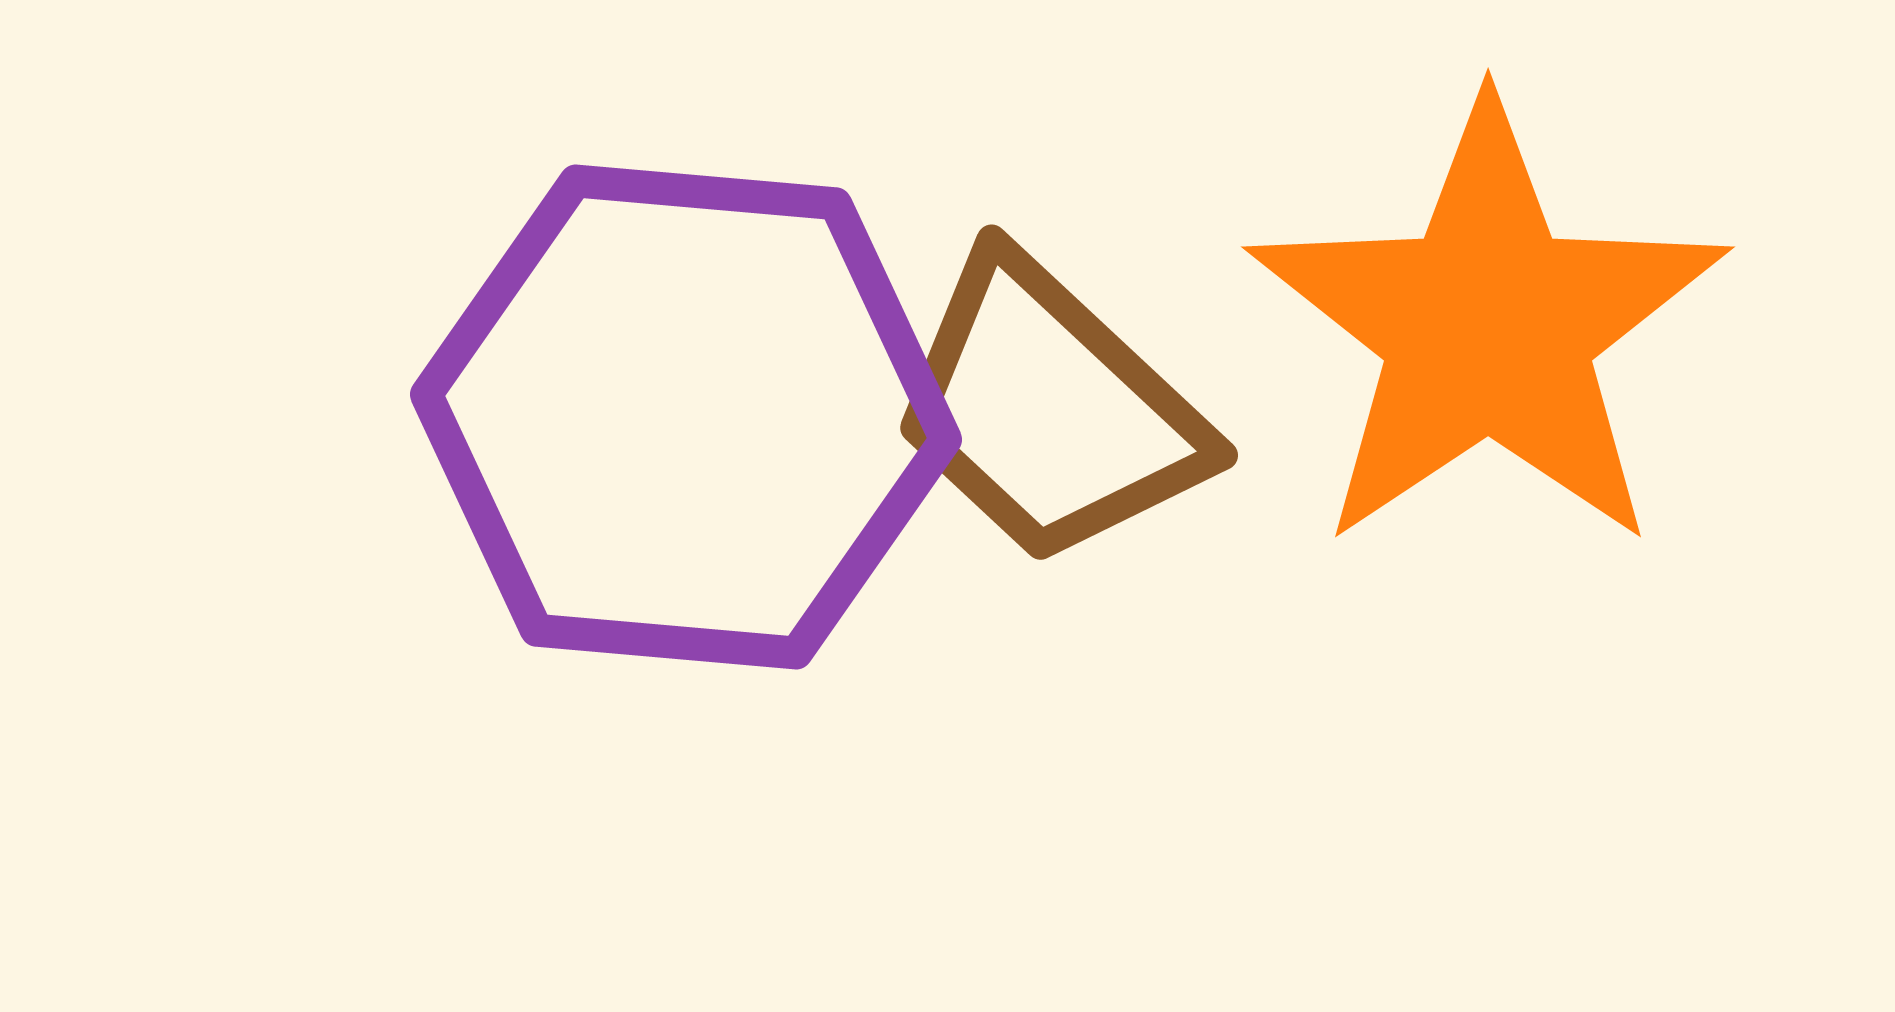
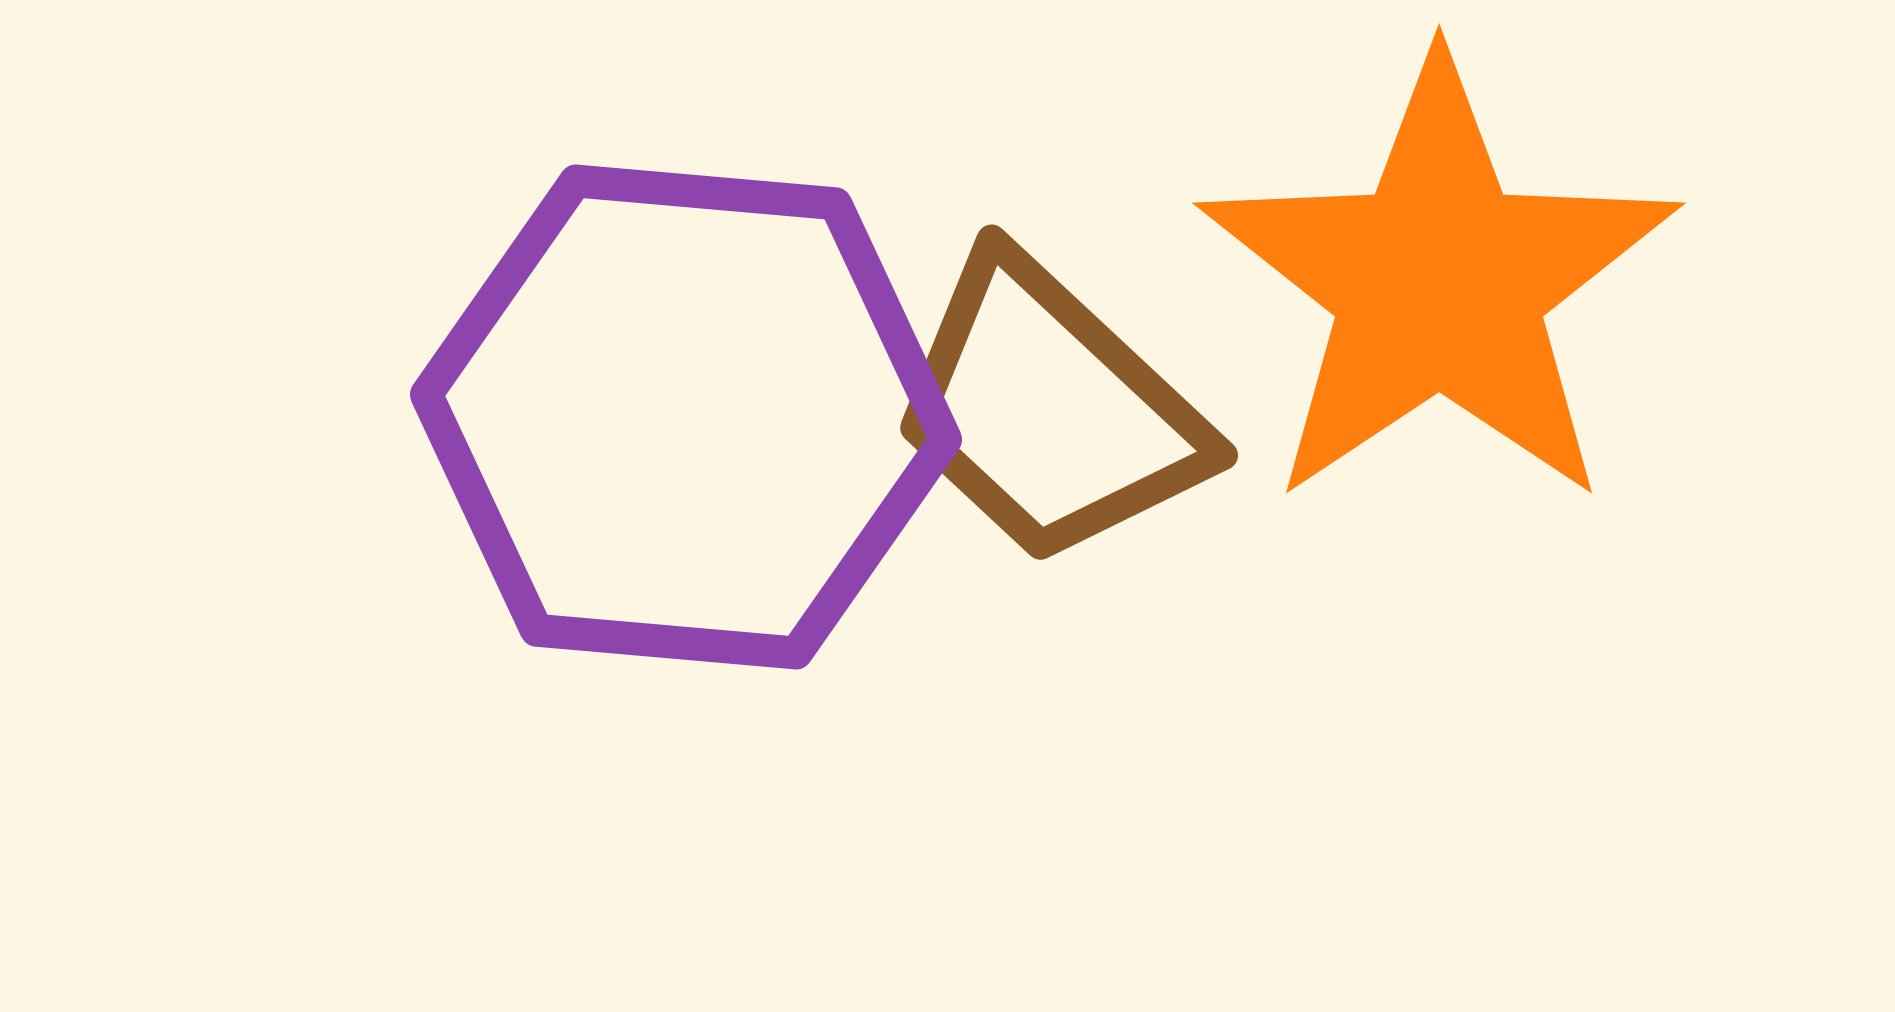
orange star: moved 49 px left, 44 px up
